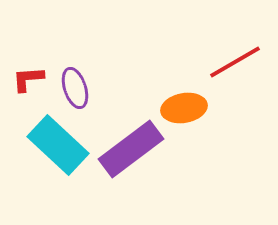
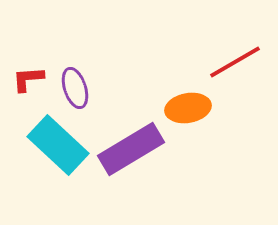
orange ellipse: moved 4 px right
purple rectangle: rotated 6 degrees clockwise
